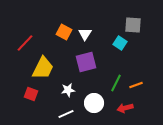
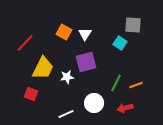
white star: moved 1 px left, 13 px up
